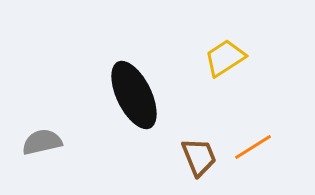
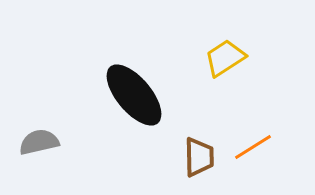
black ellipse: rotated 14 degrees counterclockwise
gray semicircle: moved 3 px left
brown trapezoid: rotated 21 degrees clockwise
